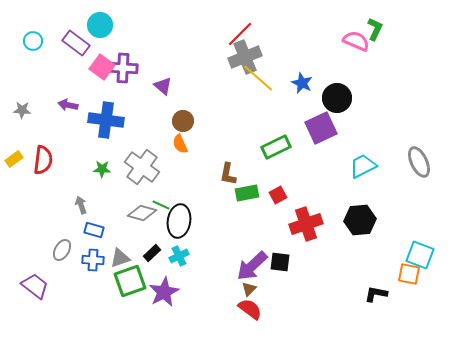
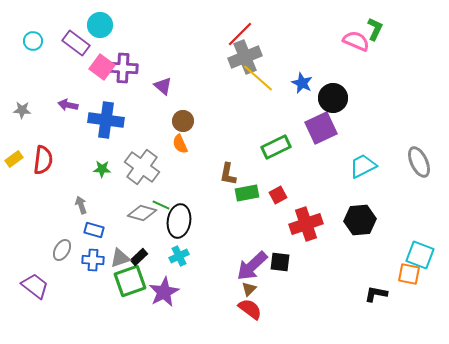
black circle at (337, 98): moved 4 px left
black rectangle at (152, 253): moved 13 px left, 4 px down
